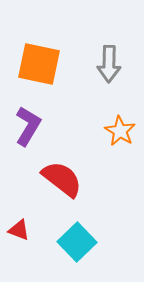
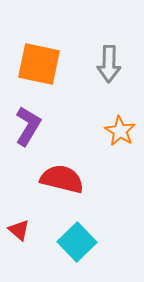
red semicircle: rotated 24 degrees counterclockwise
red triangle: rotated 20 degrees clockwise
